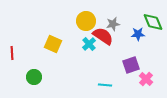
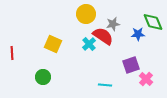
yellow circle: moved 7 px up
green circle: moved 9 px right
